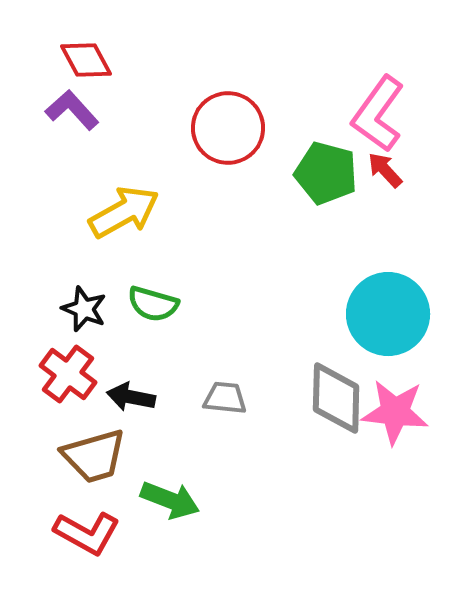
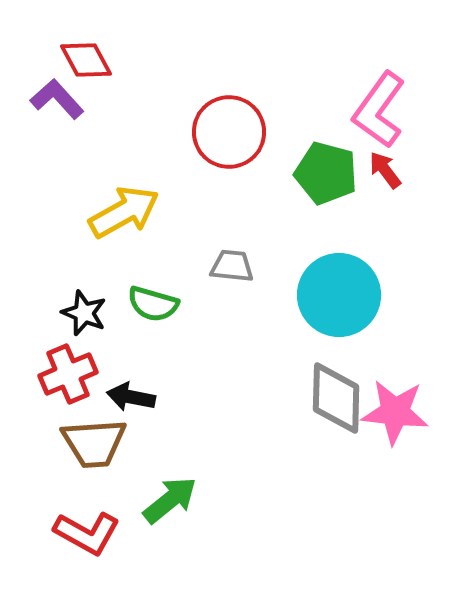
purple L-shape: moved 15 px left, 11 px up
pink L-shape: moved 1 px right, 4 px up
red circle: moved 1 px right, 4 px down
red arrow: rotated 6 degrees clockwise
black star: moved 4 px down
cyan circle: moved 49 px left, 19 px up
red cross: rotated 30 degrees clockwise
gray trapezoid: moved 7 px right, 132 px up
brown trapezoid: moved 13 px up; rotated 12 degrees clockwise
green arrow: rotated 60 degrees counterclockwise
